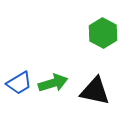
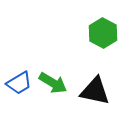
green arrow: rotated 48 degrees clockwise
